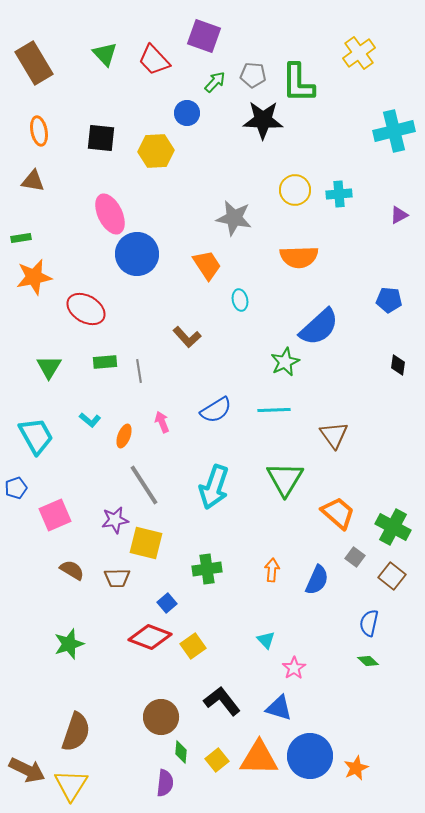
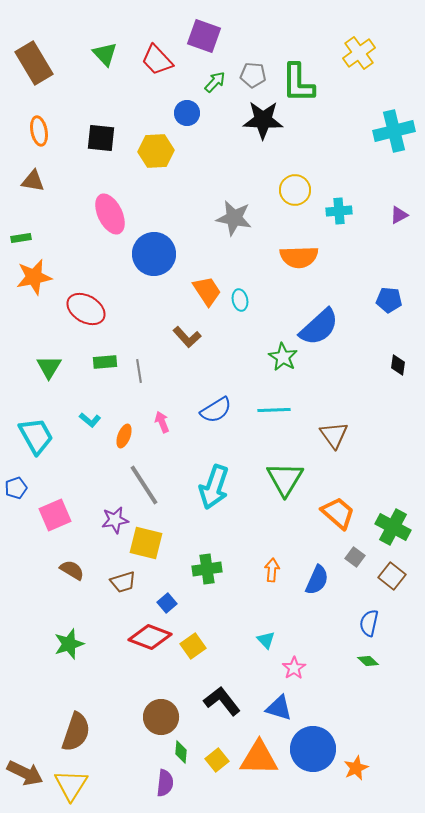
red trapezoid at (154, 60): moved 3 px right
cyan cross at (339, 194): moved 17 px down
blue circle at (137, 254): moved 17 px right
orange trapezoid at (207, 265): moved 26 px down
green star at (285, 362): moved 2 px left, 5 px up; rotated 16 degrees counterclockwise
brown trapezoid at (117, 578): moved 6 px right, 4 px down; rotated 16 degrees counterclockwise
blue circle at (310, 756): moved 3 px right, 7 px up
brown arrow at (27, 770): moved 2 px left, 3 px down
